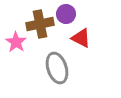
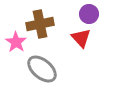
purple circle: moved 23 px right
red triangle: rotated 20 degrees clockwise
gray ellipse: moved 15 px left, 1 px down; rotated 32 degrees counterclockwise
